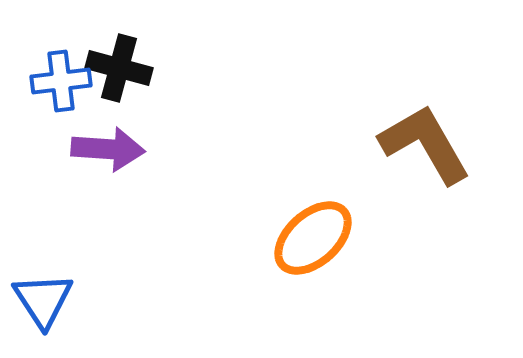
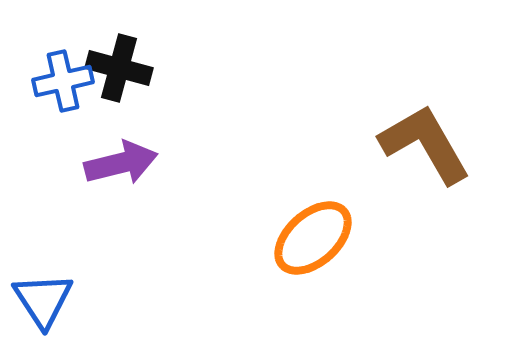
blue cross: moved 2 px right; rotated 6 degrees counterclockwise
purple arrow: moved 13 px right, 14 px down; rotated 18 degrees counterclockwise
